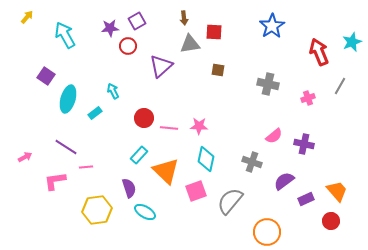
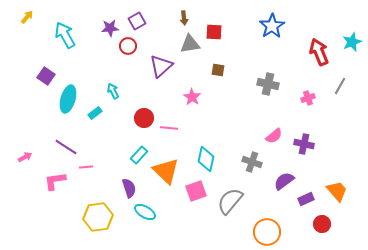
pink star at (199, 126): moved 7 px left, 29 px up; rotated 30 degrees clockwise
yellow hexagon at (97, 210): moved 1 px right, 7 px down
red circle at (331, 221): moved 9 px left, 3 px down
